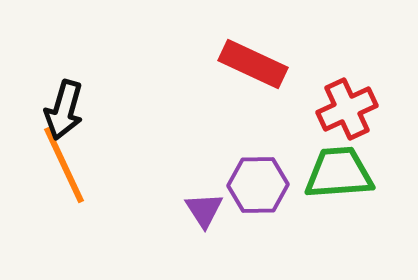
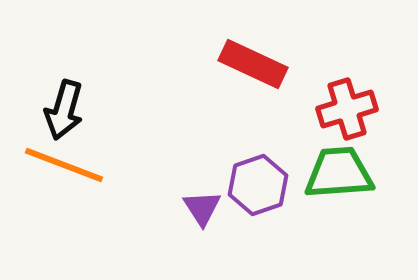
red cross: rotated 8 degrees clockwise
orange line: rotated 44 degrees counterclockwise
purple hexagon: rotated 18 degrees counterclockwise
purple triangle: moved 2 px left, 2 px up
